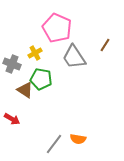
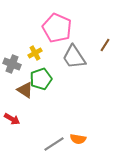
green pentagon: rotated 30 degrees counterclockwise
gray line: rotated 20 degrees clockwise
